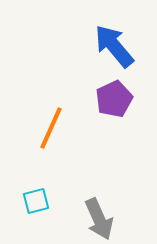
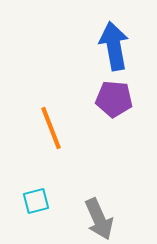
blue arrow: rotated 30 degrees clockwise
purple pentagon: rotated 30 degrees clockwise
orange line: rotated 45 degrees counterclockwise
